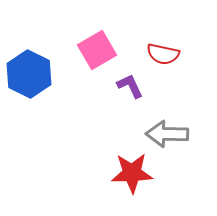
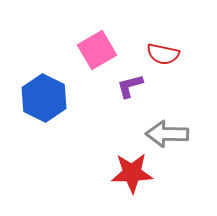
blue hexagon: moved 15 px right, 24 px down
purple L-shape: rotated 80 degrees counterclockwise
